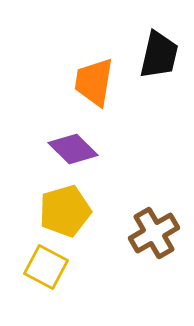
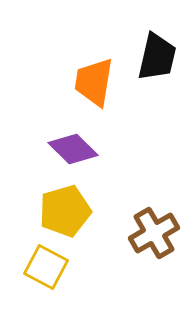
black trapezoid: moved 2 px left, 2 px down
